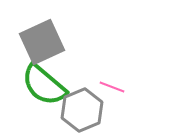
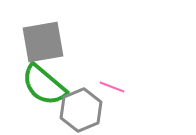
gray square: moved 1 px right; rotated 15 degrees clockwise
gray hexagon: moved 1 px left
